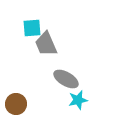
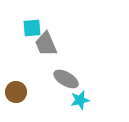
cyan star: moved 2 px right
brown circle: moved 12 px up
